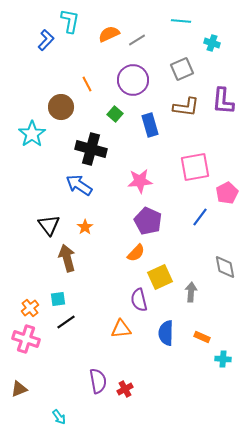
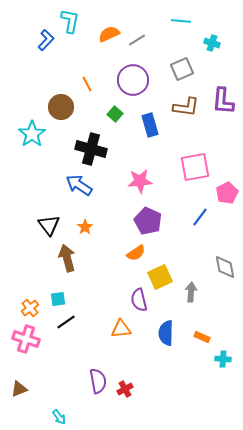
orange semicircle at (136, 253): rotated 12 degrees clockwise
